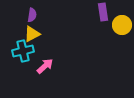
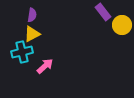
purple rectangle: rotated 30 degrees counterclockwise
cyan cross: moved 1 px left, 1 px down
